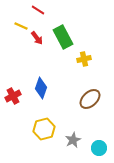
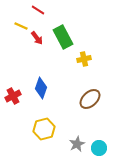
gray star: moved 4 px right, 4 px down
